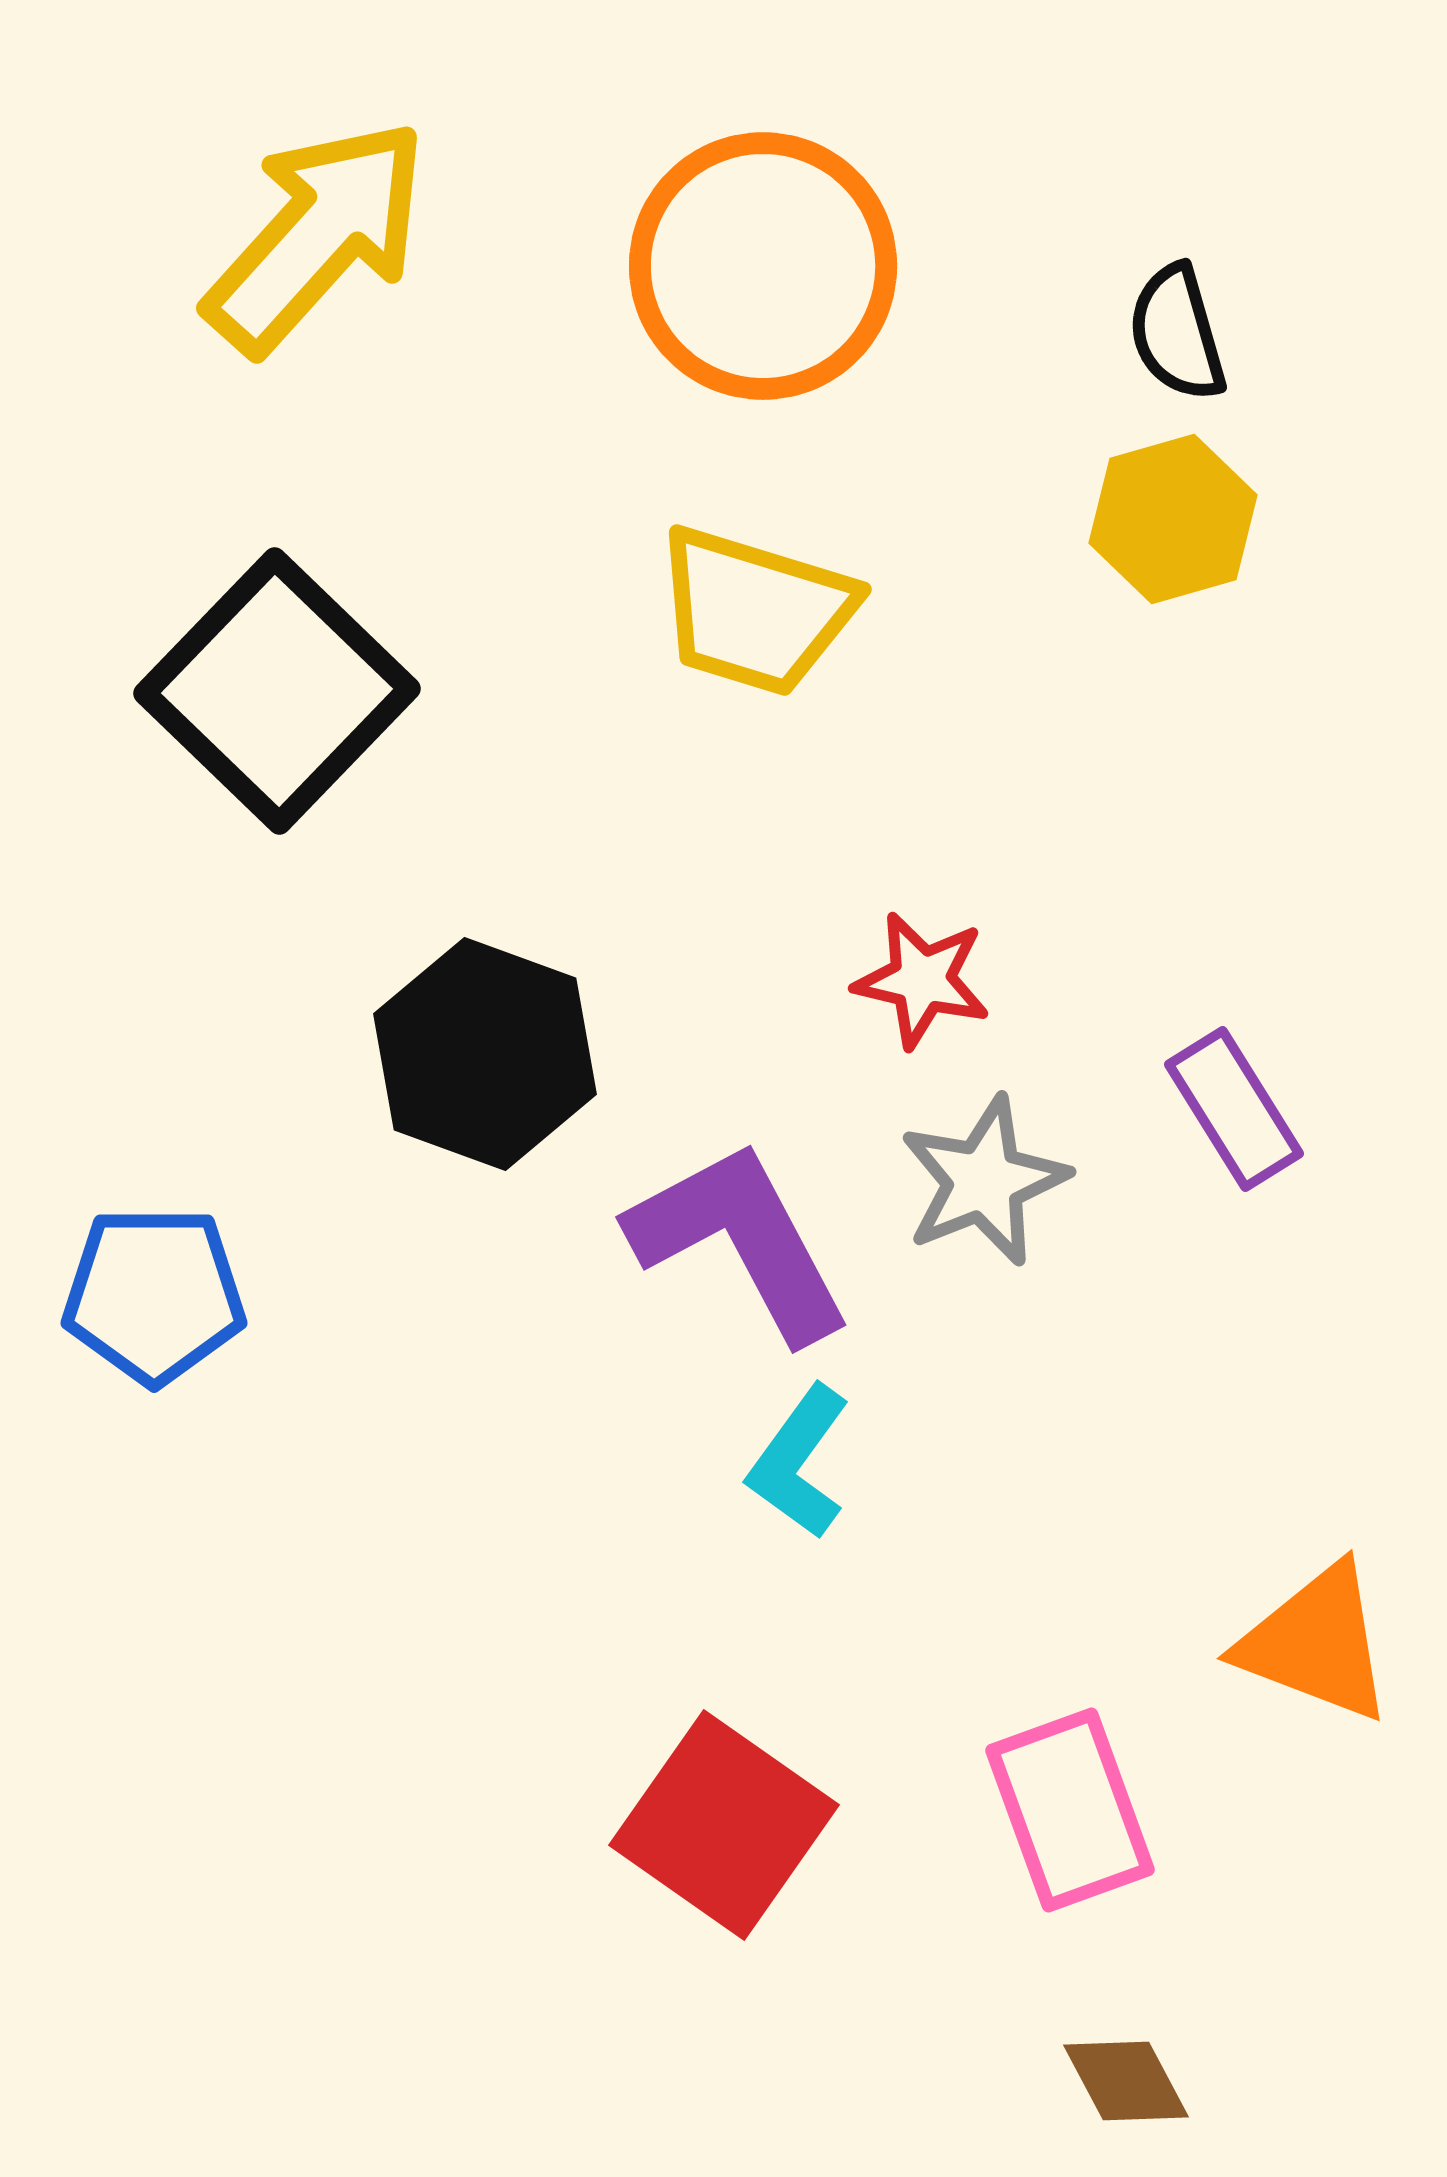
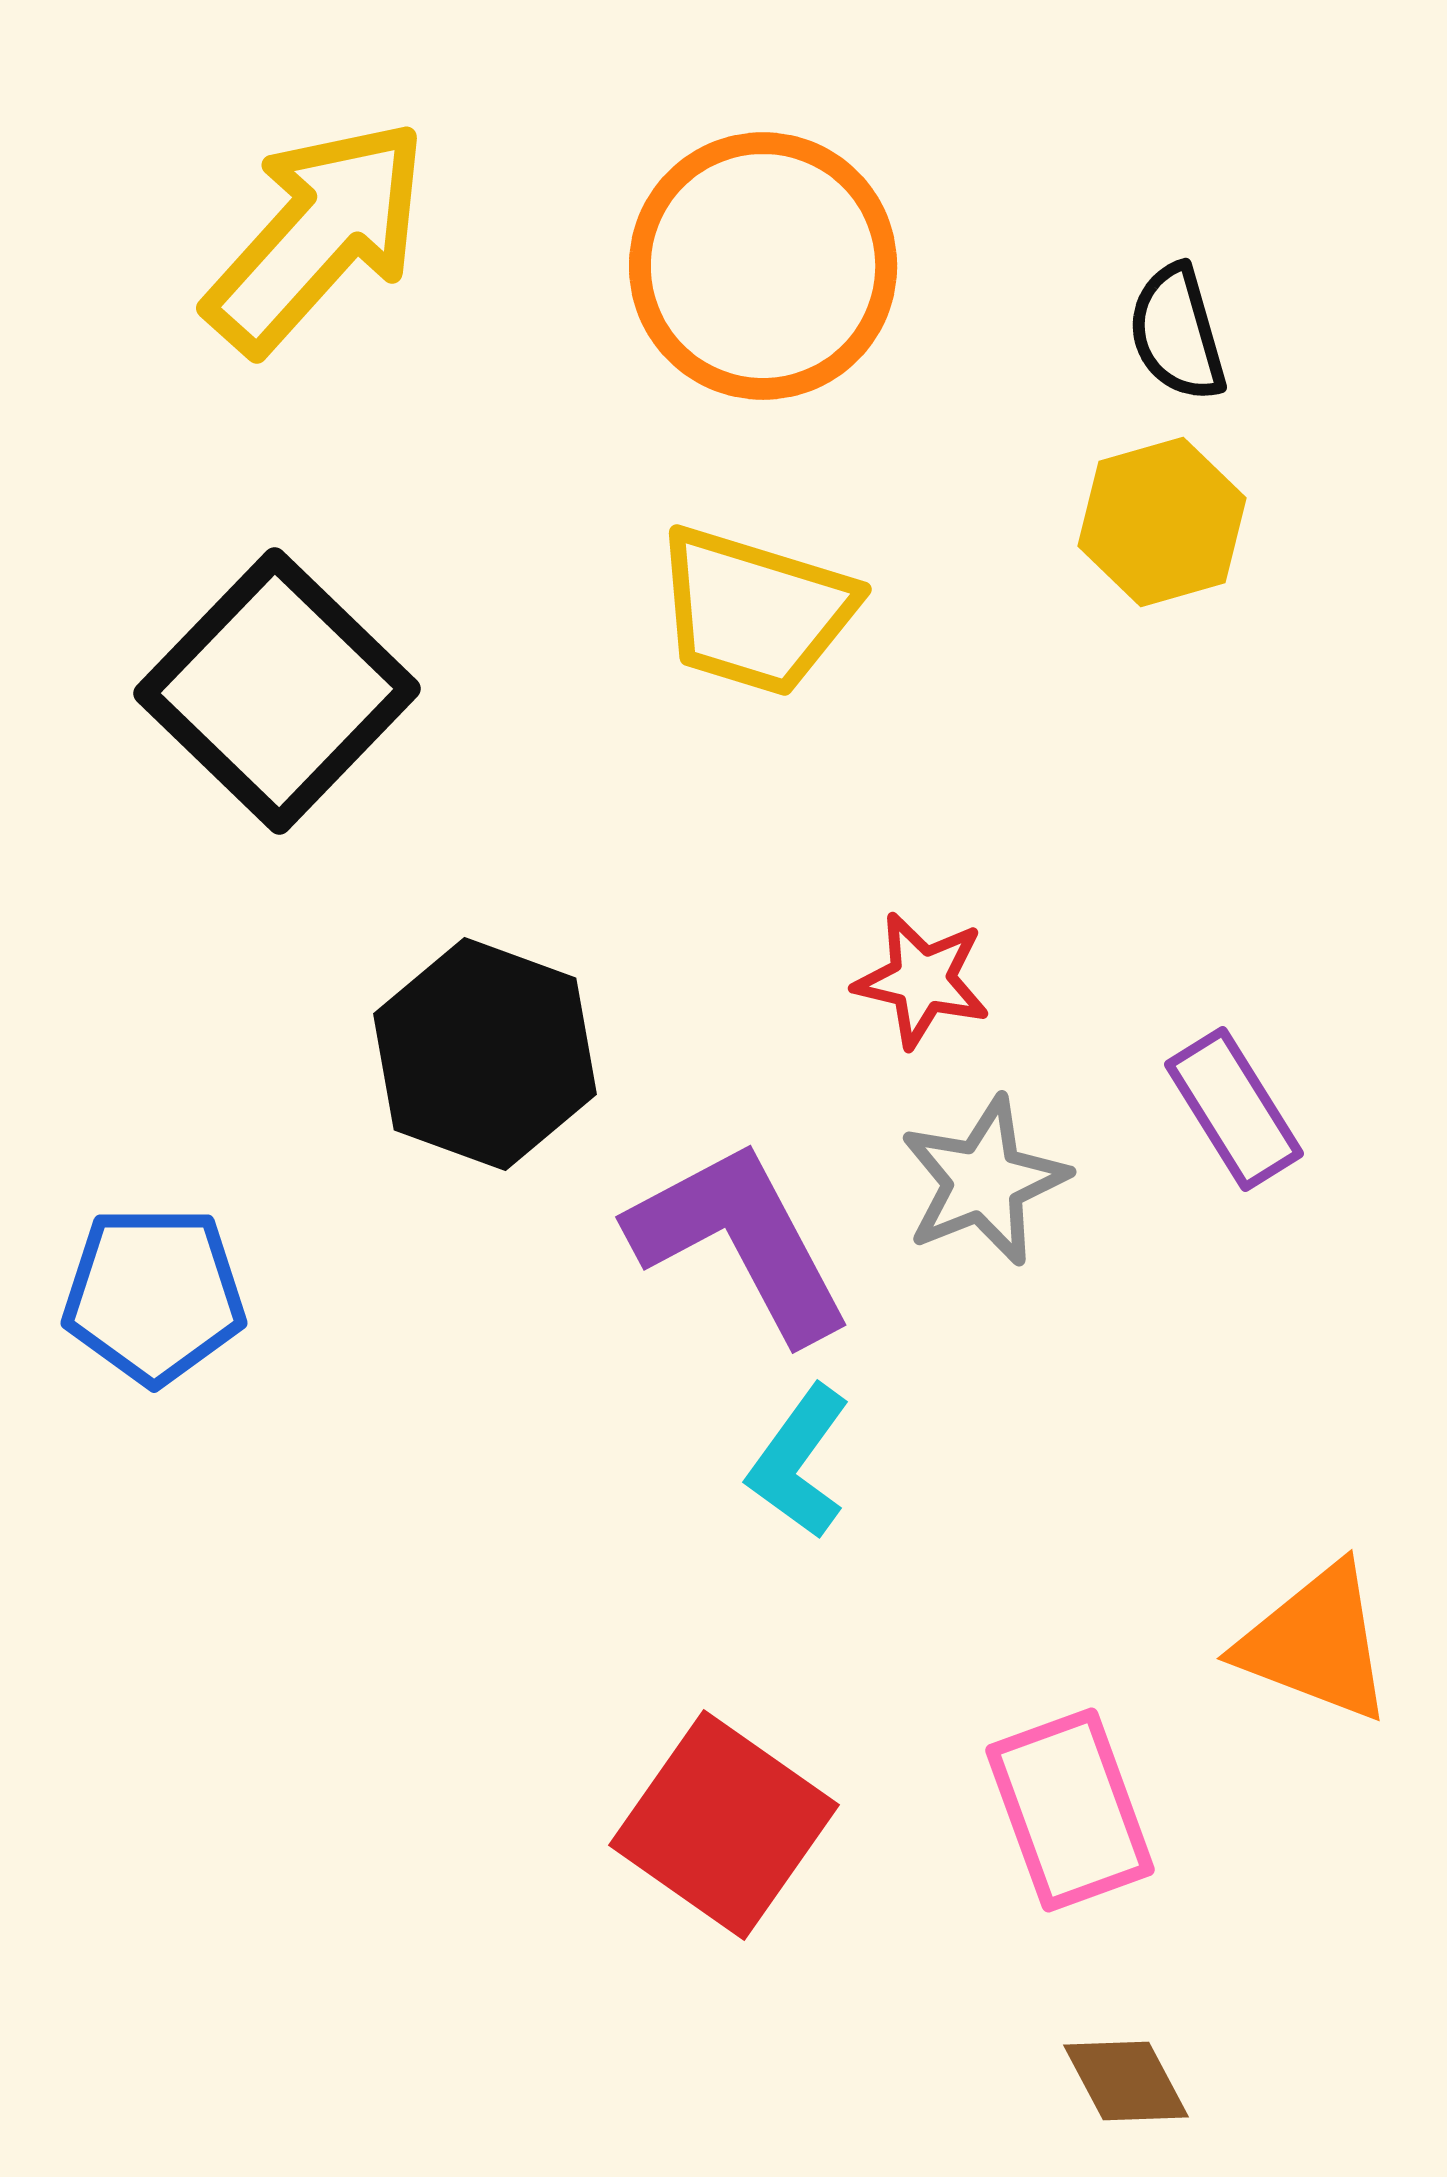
yellow hexagon: moved 11 px left, 3 px down
